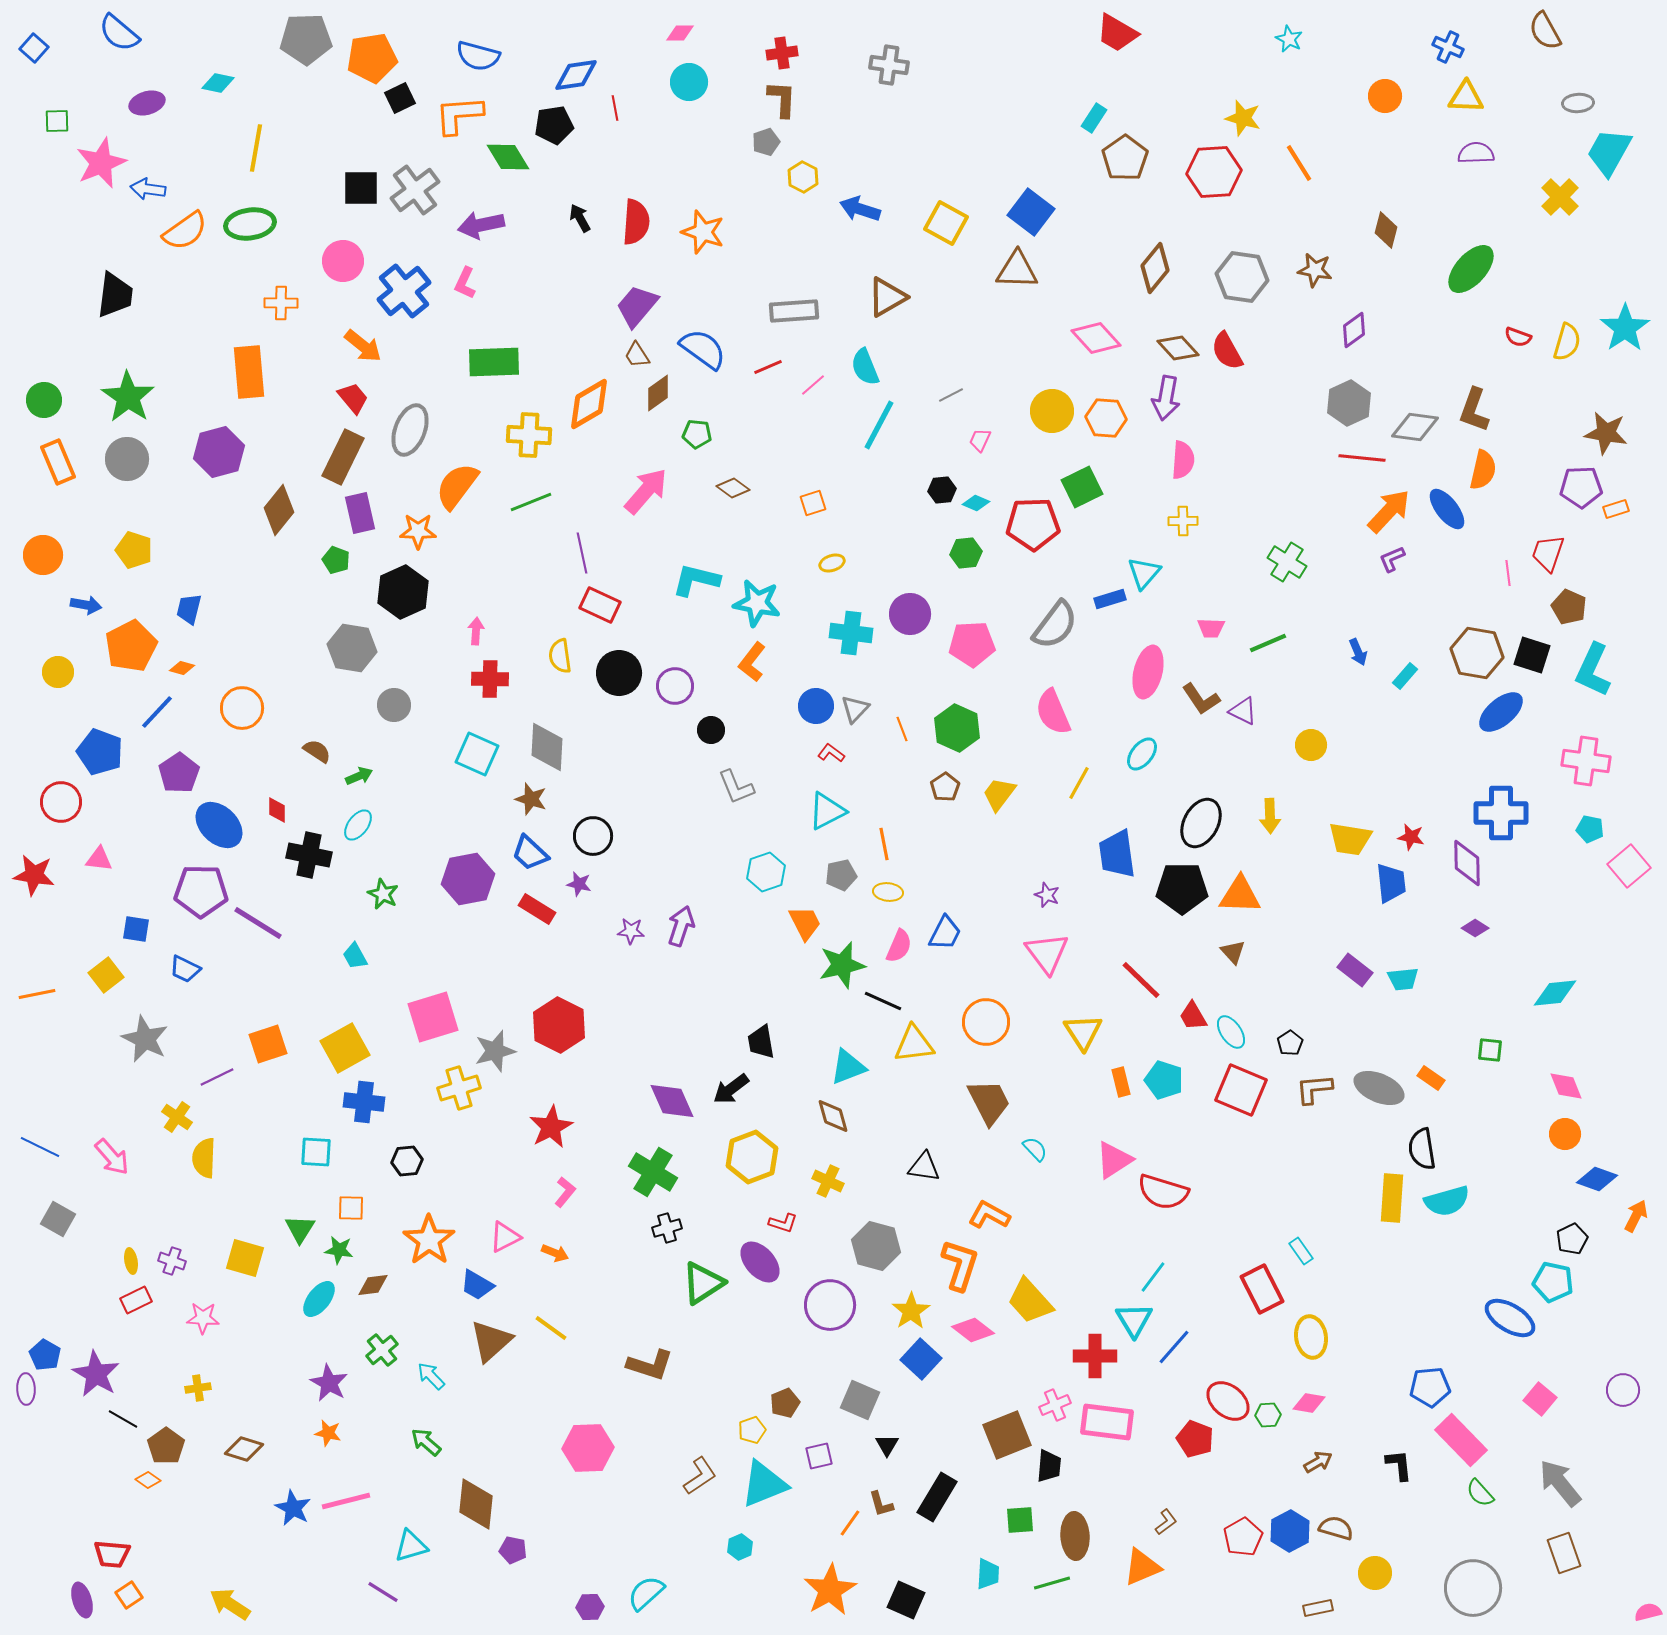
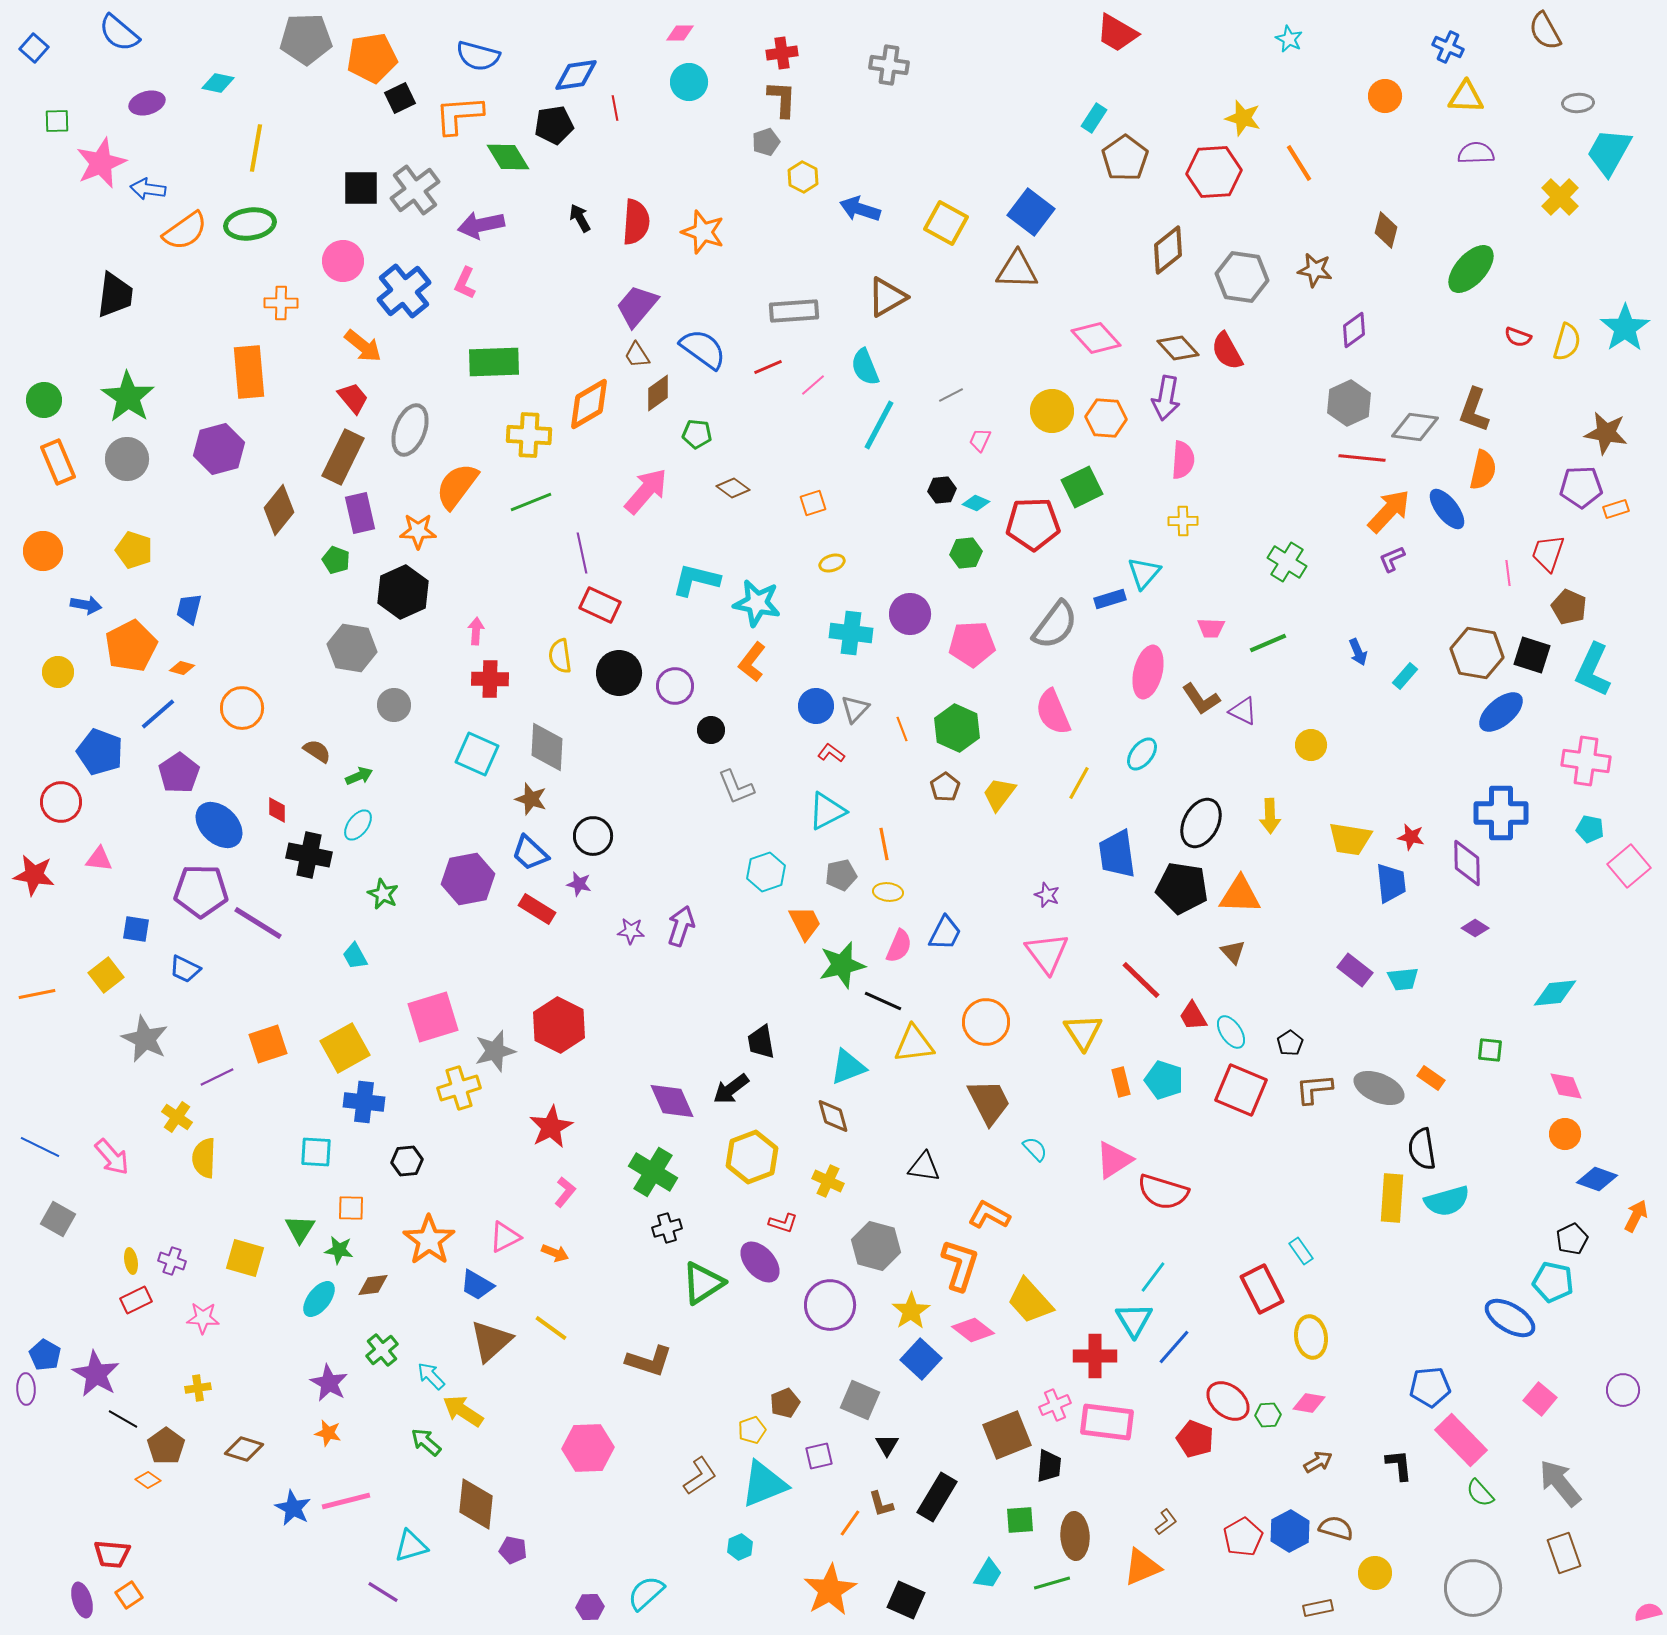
brown diamond at (1155, 268): moved 13 px right, 18 px up; rotated 12 degrees clockwise
purple hexagon at (219, 452): moved 3 px up
orange circle at (43, 555): moved 4 px up
blue line at (157, 712): moved 1 px right, 2 px down; rotated 6 degrees clockwise
black pentagon at (1182, 888): rotated 9 degrees clockwise
brown L-shape at (650, 1365): moved 1 px left, 4 px up
cyan trapezoid at (988, 1574): rotated 28 degrees clockwise
yellow arrow at (230, 1604): moved 233 px right, 193 px up
